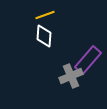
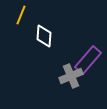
yellow line: moved 24 px left; rotated 48 degrees counterclockwise
